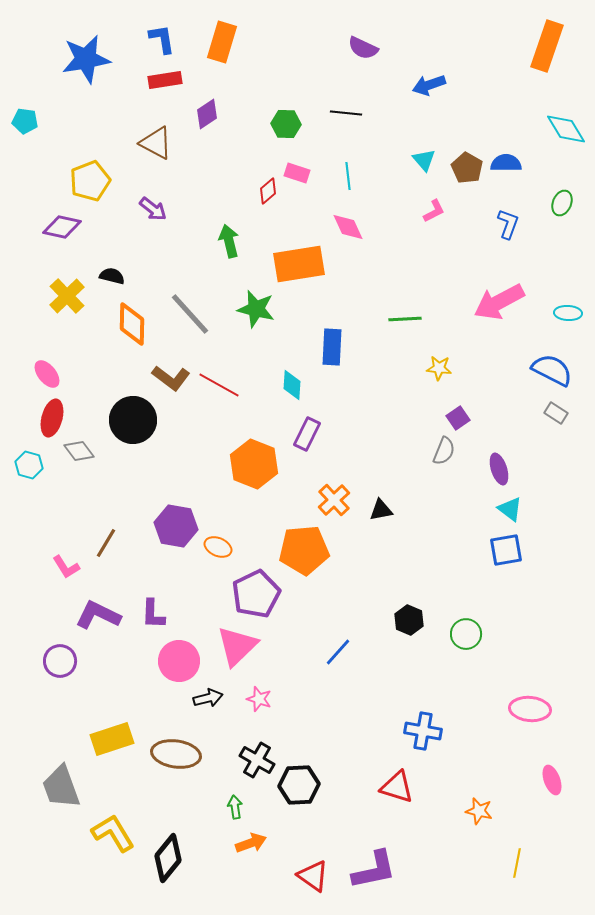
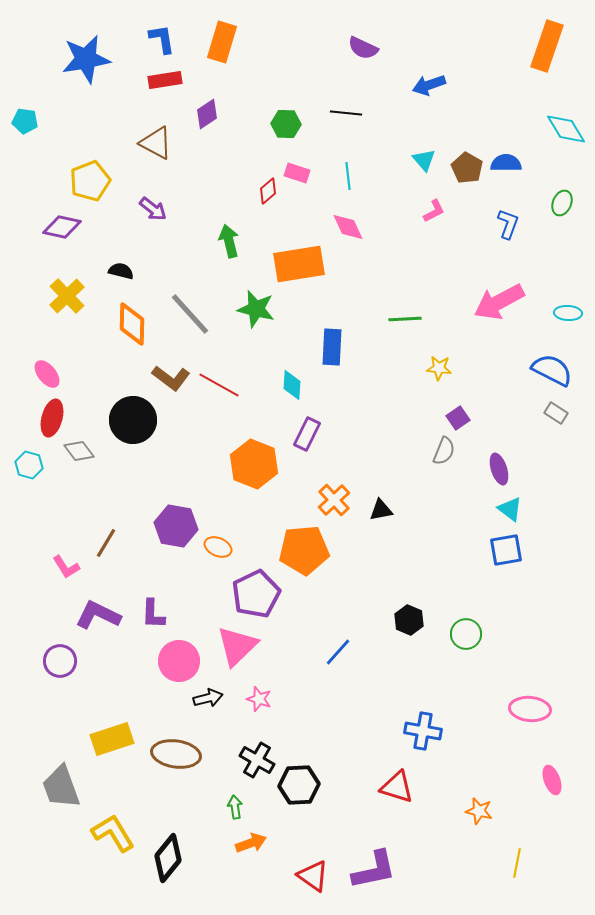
black semicircle at (112, 276): moved 9 px right, 5 px up
